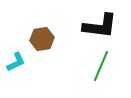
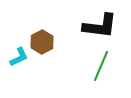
brown hexagon: moved 3 px down; rotated 20 degrees counterclockwise
cyan L-shape: moved 3 px right, 5 px up
